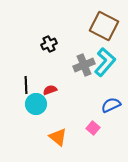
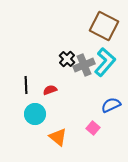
black cross: moved 18 px right, 15 px down; rotated 21 degrees counterclockwise
cyan circle: moved 1 px left, 10 px down
